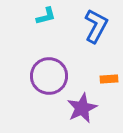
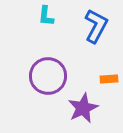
cyan L-shape: rotated 110 degrees clockwise
purple circle: moved 1 px left
purple star: moved 1 px right
